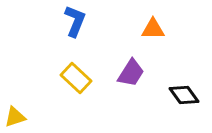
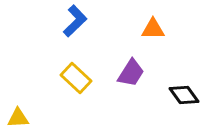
blue L-shape: rotated 24 degrees clockwise
yellow triangle: moved 3 px right, 1 px down; rotated 15 degrees clockwise
